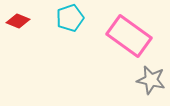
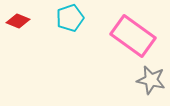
pink rectangle: moved 4 px right
